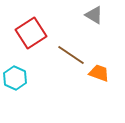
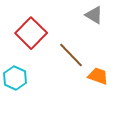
red square: rotated 12 degrees counterclockwise
brown line: rotated 12 degrees clockwise
orange trapezoid: moved 1 px left, 3 px down
